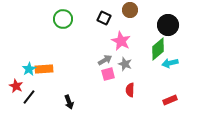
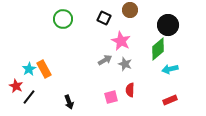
cyan arrow: moved 6 px down
orange rectangle: rotated 66 degrees clockwise
pink square: moved 3 px right, 23 px down
